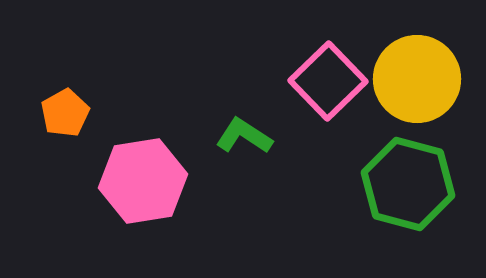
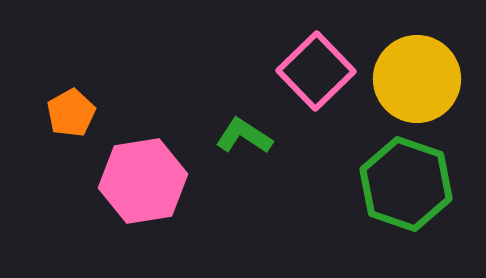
pink square: moved 12 px left, 10 px up
orange pentagon: moved 6 px right
green hexagon: moved 2 px left; rotated 4 degrees clockwise
